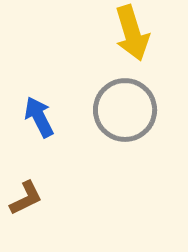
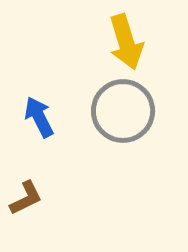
yellow arrow: moved 6 px left, 9 px down
gray circle: moved 2 px left, 1 px down
